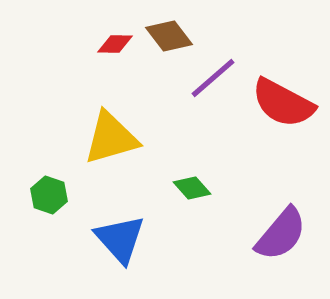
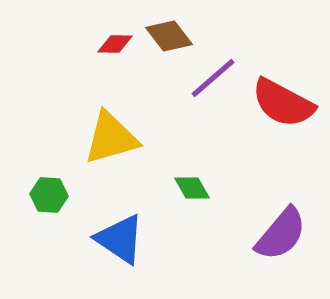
green diamond: rotated 12 degrees clockwise
green hexagon: rotated 15 degrees counterclockwise
blue triangle: rotated 14 degrees counterclockwise
